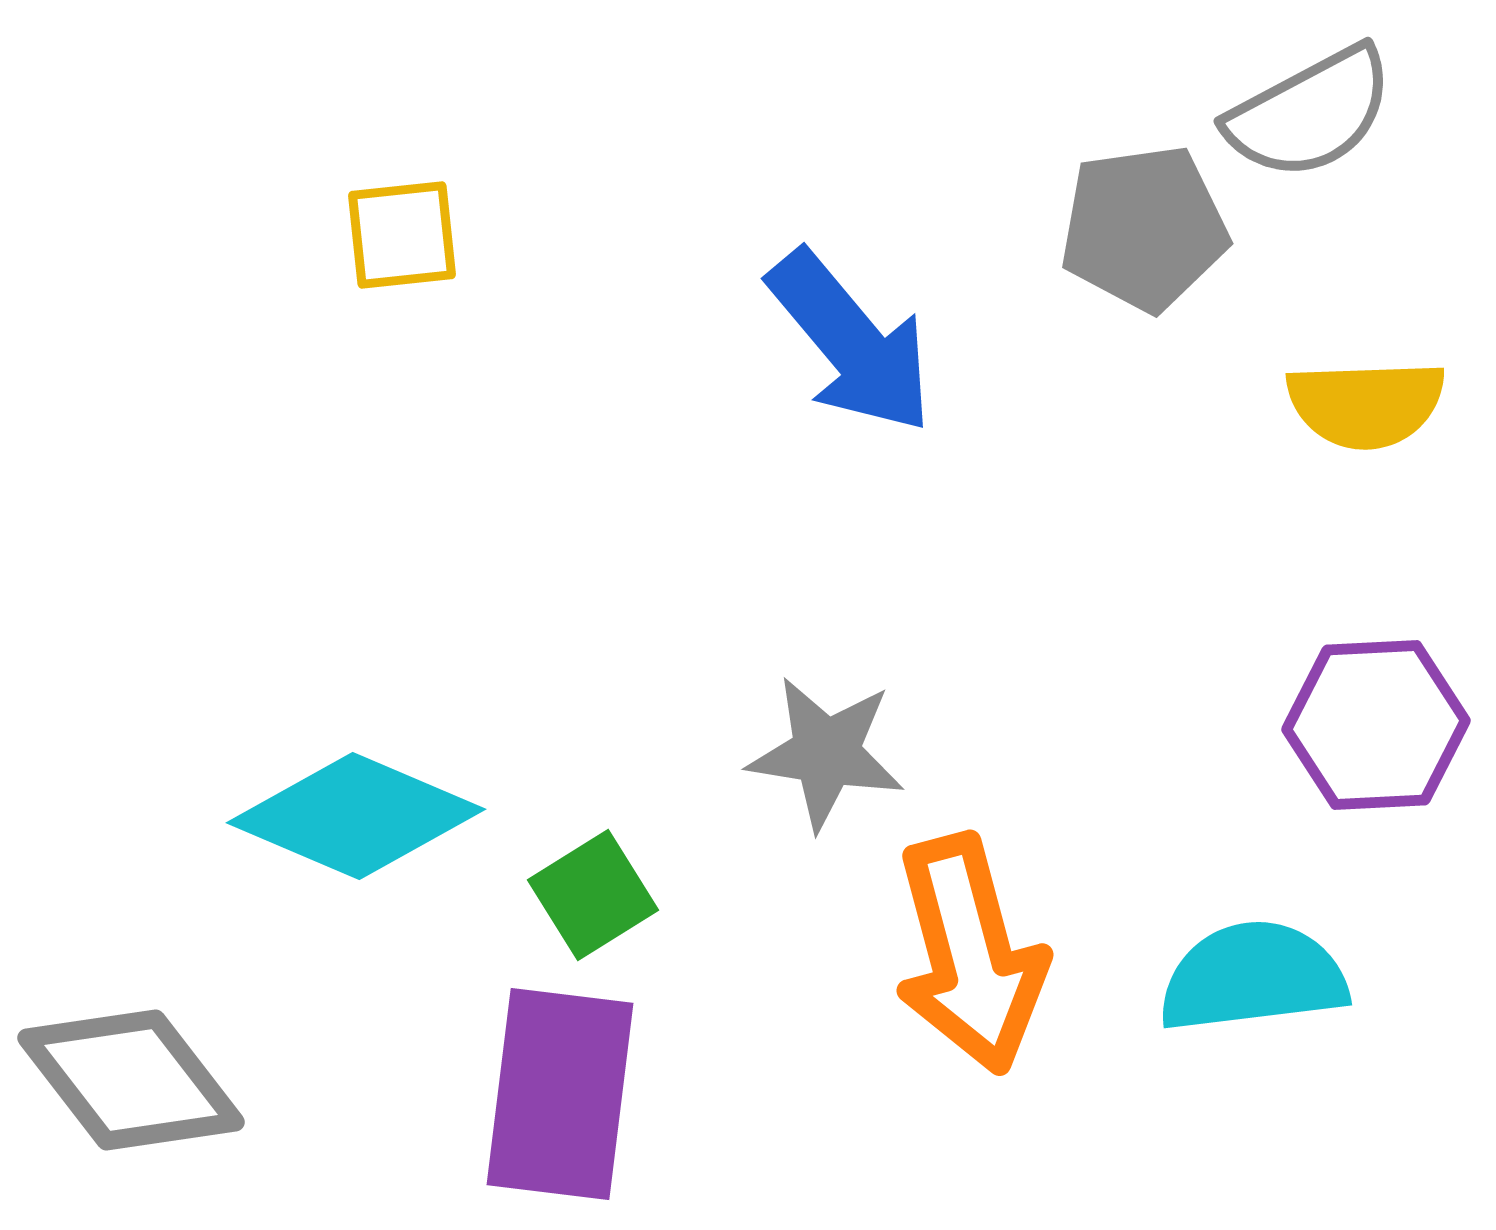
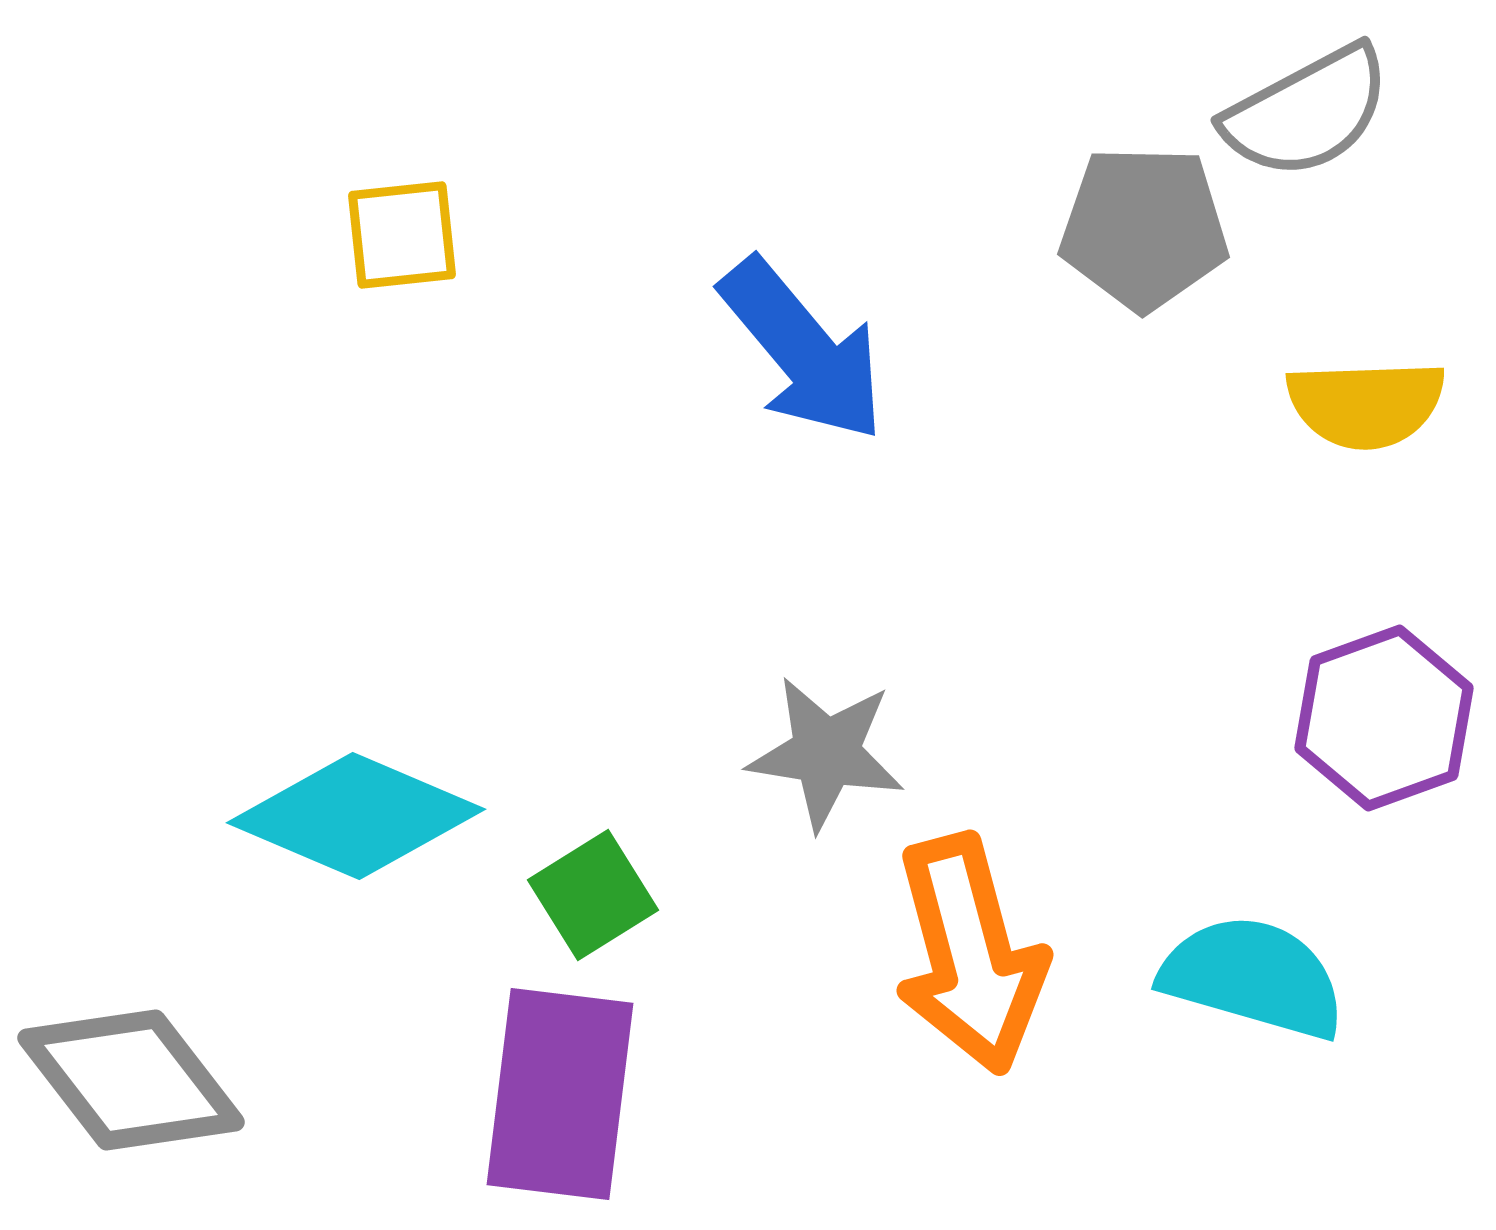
gray semicircle: moved 3 px left, 1 px up
gray pentagon: rotated 9 degrees clockwise
blue arrow: moved 48 px left, 8 px down
purple hexagon: moved 8 px right, 7 px up; rotated 17 degrees counterclockwise
cyan semicircle: rotated 23 degrees clockwise
